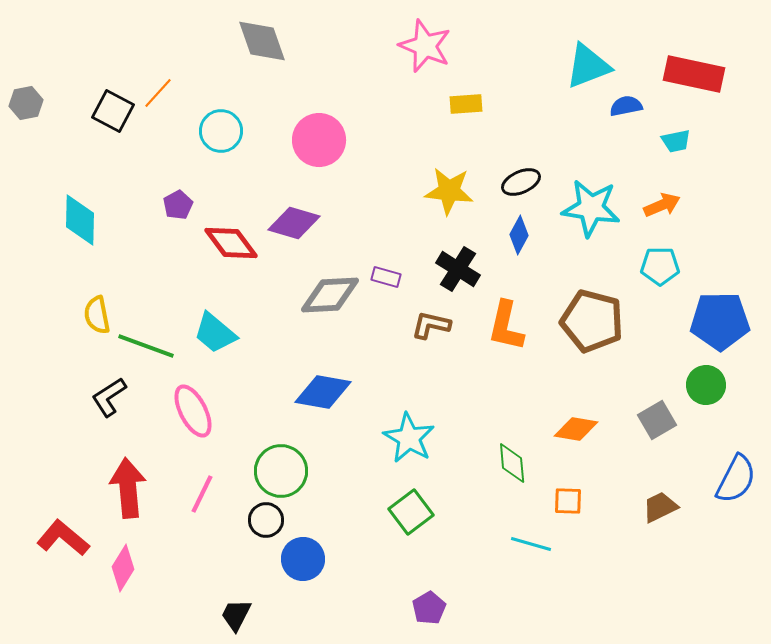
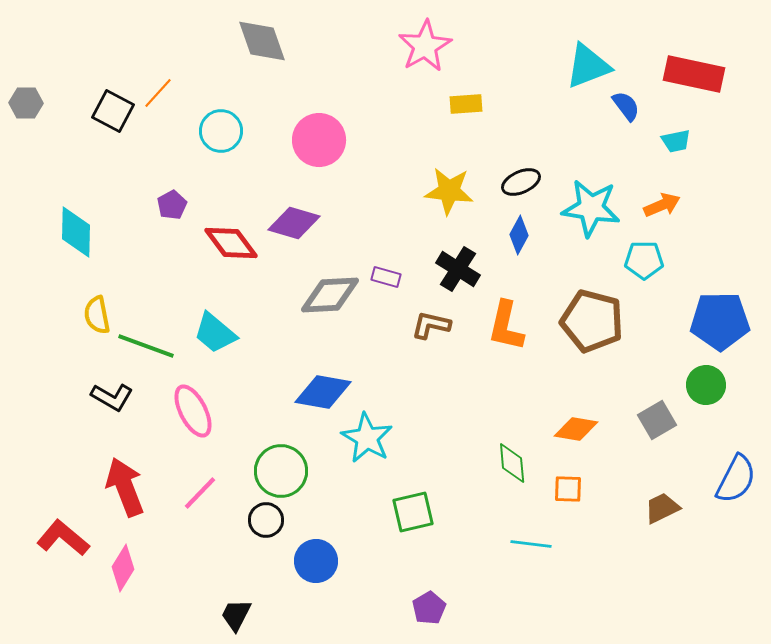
pink star at (425, 46): rotated 20 degrees clockwise
gray hexagon at (26, 103): rotated 12 degrees clockwise
blue semicircle at (626, 106): rotated 64 degrees clockwise
purple pentagon at (178, 205): moved 6 px left
cyan diamond at (80, 220): moved 4 px left, 12 px down
cyan pentagon at (660, 266): moved 16 px left, 6 px up
black L-shape at (109, 397): moved 3 px right; rotated 117 degrees counterclockwise
cyan star at (409, 438): moved 42 px left
red arrow at (128, 488): moved 3 px left, 1 px up; rotated 16 degrees counterclockwise
pink line at (202, 494): moved 2 px left, 1 px up; rotated 18 degrees clockwise
orange square at (568, 501): moved 12 px up
brown trapezoid at (660, 507): moved 2 px right, 1 px down
green square at (411, 512): moved 2 px right; rotated 24 degrees clockwise
cyan line at (531, 544): rotated 9 degrees counterclockwise
blue circle at (303, 559): moved 13 px right, 2 px down
